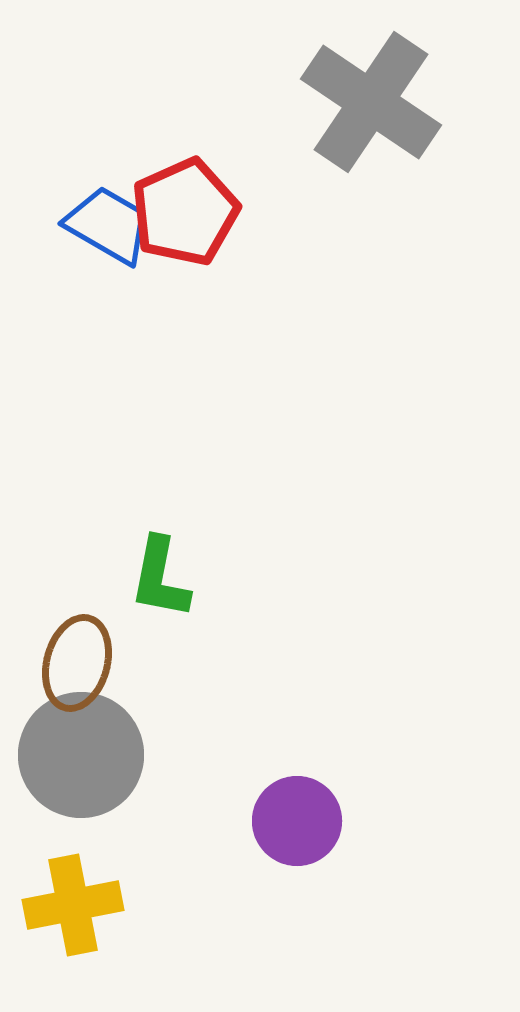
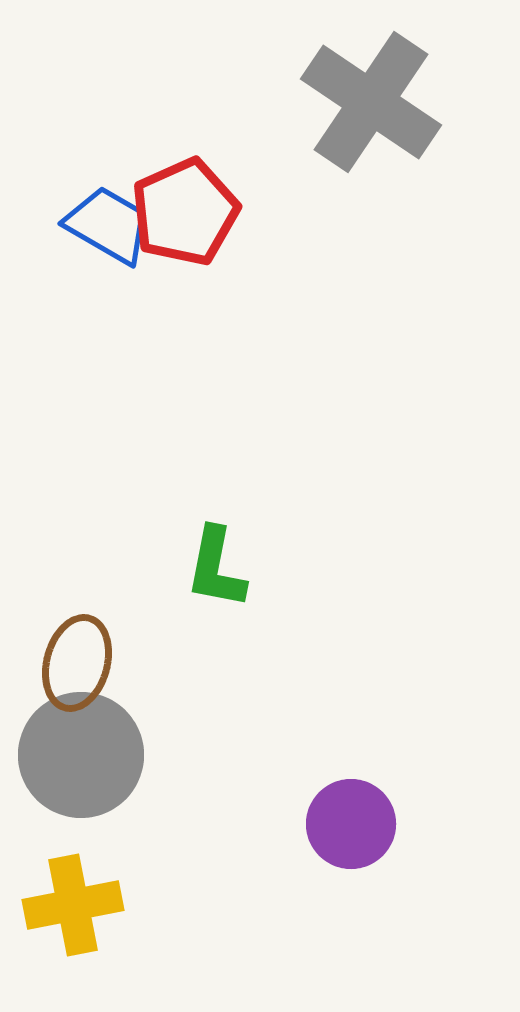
green L-shape: moved 56 px right, 10 px up
purple circle: moved 54 px right, 3 px down
